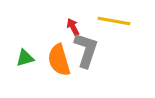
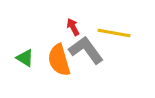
yellow line: moved 12 px down
gray L-shape: rotated 54 degrees counterclockwise
green triangle: rotated 48 degrees clockwise
